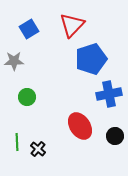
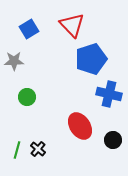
red triangle: rotated 28 degrees counterclockwise
blue cross: rotated 25 degrees clockwise
black circle: moved 2 px left, 4 px down
green line: moved 8 px down; rotated 18 degrees clockwise
